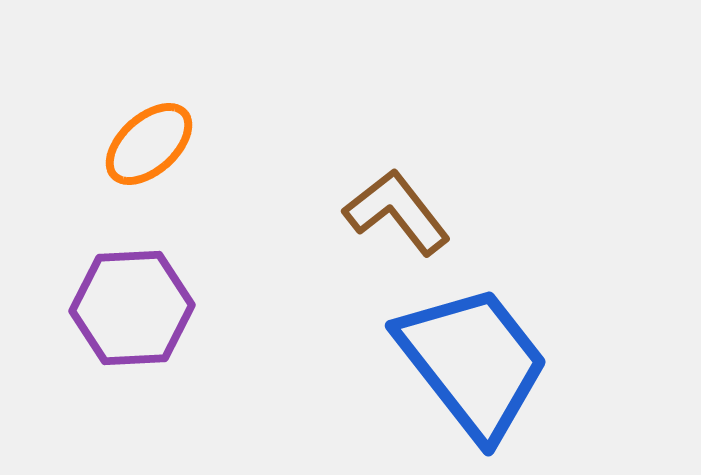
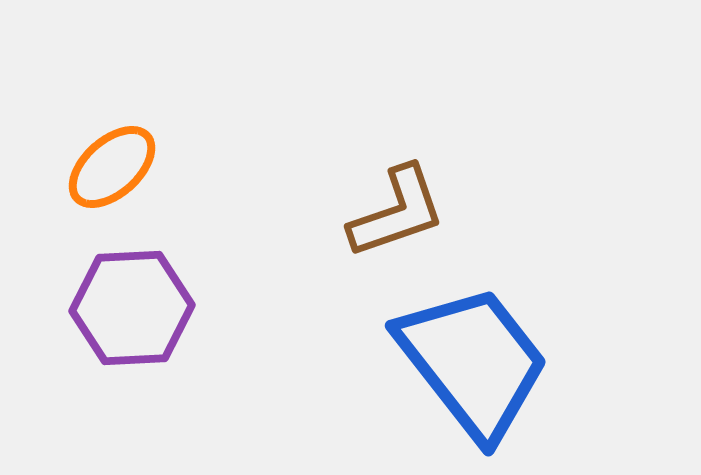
orange ellipse: moved 37 px left, 23 px down
brown L-shape: rotated 109 degrees clockwise
